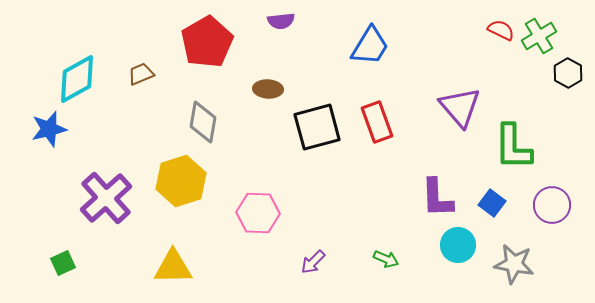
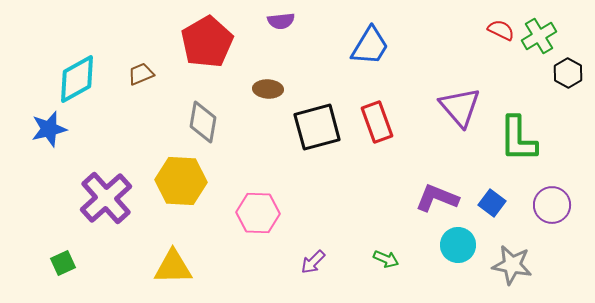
green L-shape: moved 5 px right, 8 px up
yellow hexagon: rotated 21 degrees clockwise
purple L-shape: rotated 114 degrees clockwise
gray star: moved 2 px left, 1 px down
